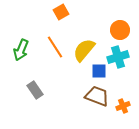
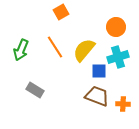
orange circle: moved 4 px left, 3 px up
gray rectangle: rotated 24 degrees counterclockwise
orange cross: moved 2 px up; rotated 24 degrees clockwise
